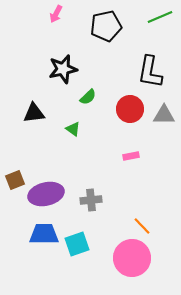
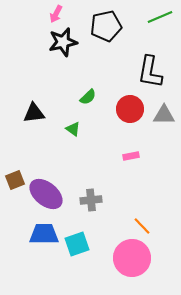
black star: moved 27 px up
purple ellipse: rotated 52 degrees clockwise
